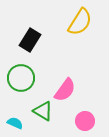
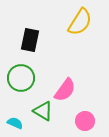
black rectangle: rotated 20 degrees counterclockwise
